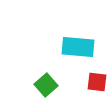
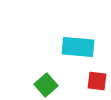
red square: moved 1 px up
